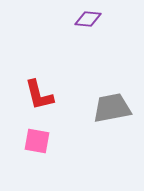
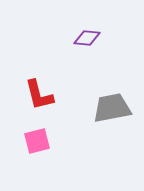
purple diamond: moved 1 px left, 19 px down
pink square: rotated 24 degrees counterclockwise
